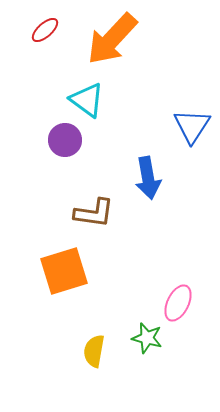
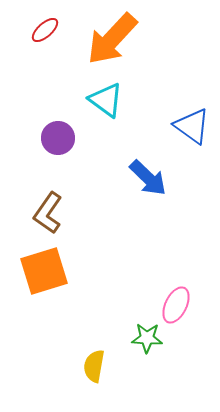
cyan triangle: moved 19 px right
blue triangle: rotated 27 degrees counterclockwise
purple circle: moved 7 px left, 2 px up
blue arrow: rotated 36 degrees counterclockwise
brown L-shape: moved 46 px left; rotated 117 degrees clockwise
orange square: moved 20 px left
pink ellipse: moved 2 px left, 2 px down
green star: rotated 12 degrees counterclockwise
yellow semicircle: moved 15 px down
